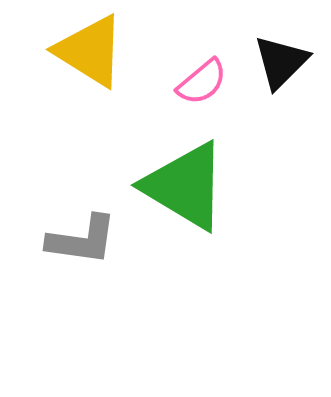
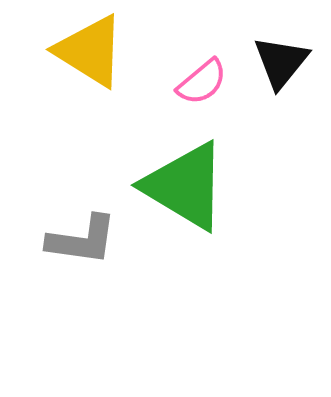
black triangle: rotated 6 degrees counterclockwise
